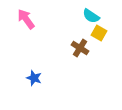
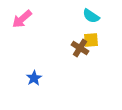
pink arrow: moved 4 px left; rotated 95 degrees counterclockwise
yellow square: moved 8 px left, 7 px down; rotated 35 degrees counterclockwise
blue star: rotated 21 degrees clockwise
